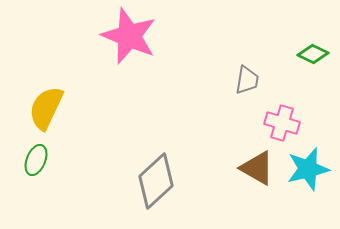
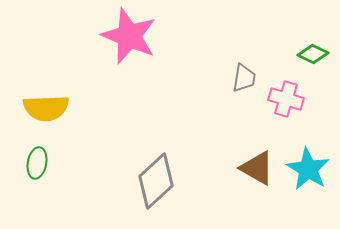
gray trapezoid: moved 3 px left, 2 px up
yellow semicircle: rotated 117 degrees counterclockwise
pink cross: moved 4 px right, 24 px up
green ellipse: moved 1 px right, 3 px down; rotated 12 degrees counterclockwise
cyan star: rotated 27 degrees counterclockwise
